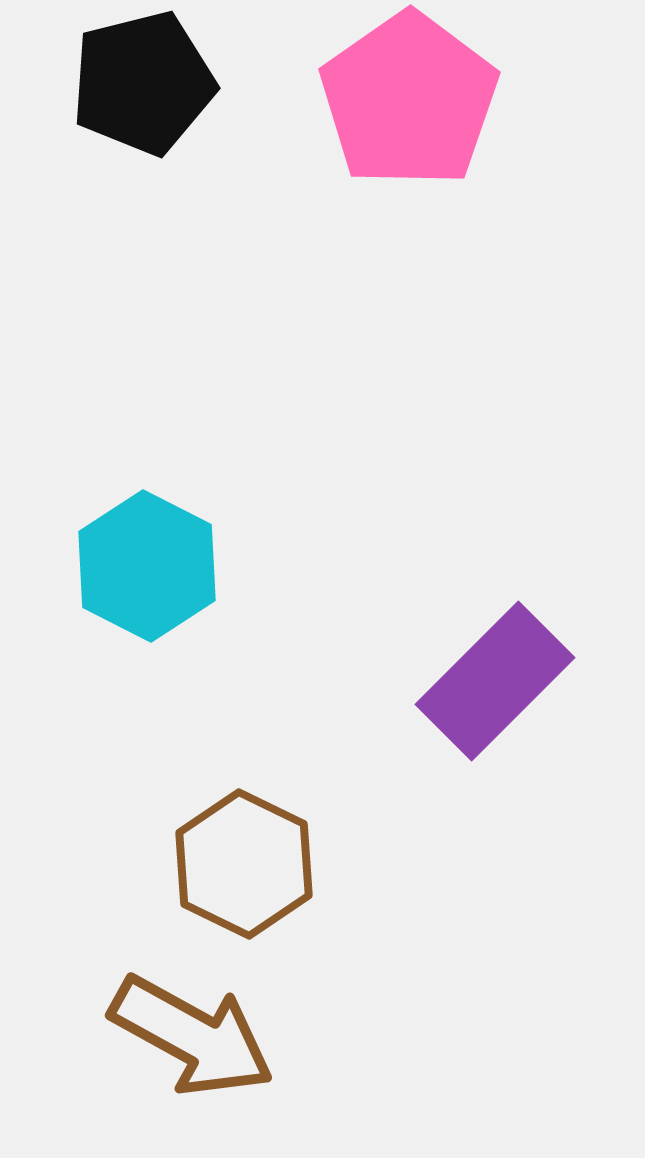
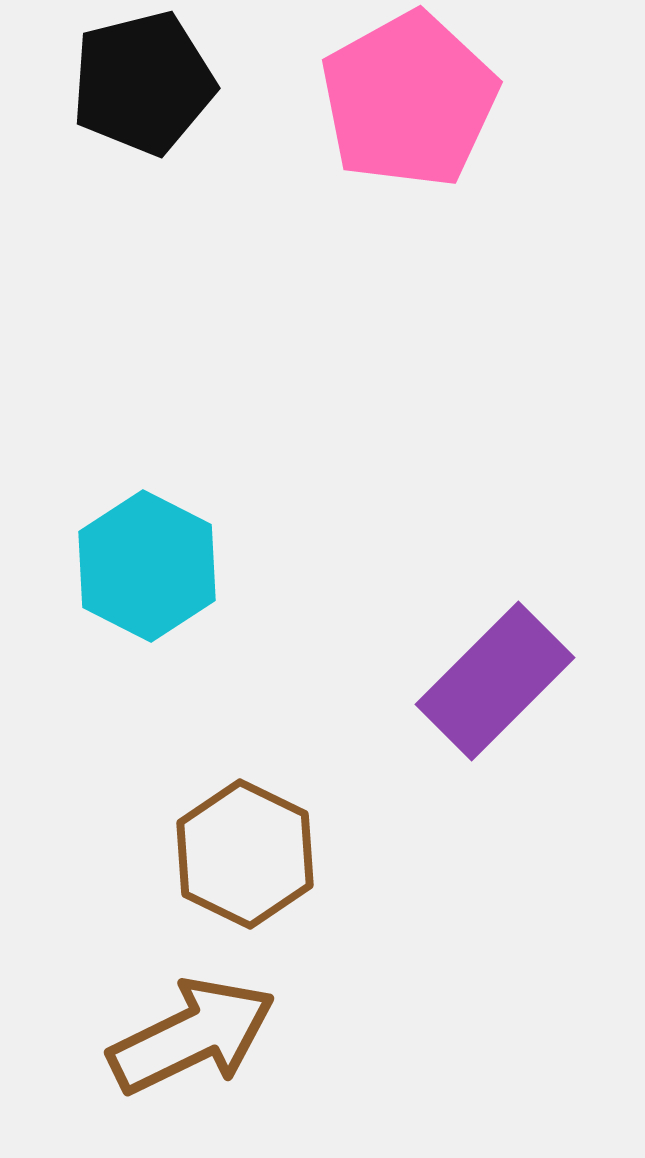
pink pentagon: rotated 6 degrees clockwise
brown hexagon: moved 1 px right, 10 px up
brown arrow: rotated 55 degrees counterclockwise
